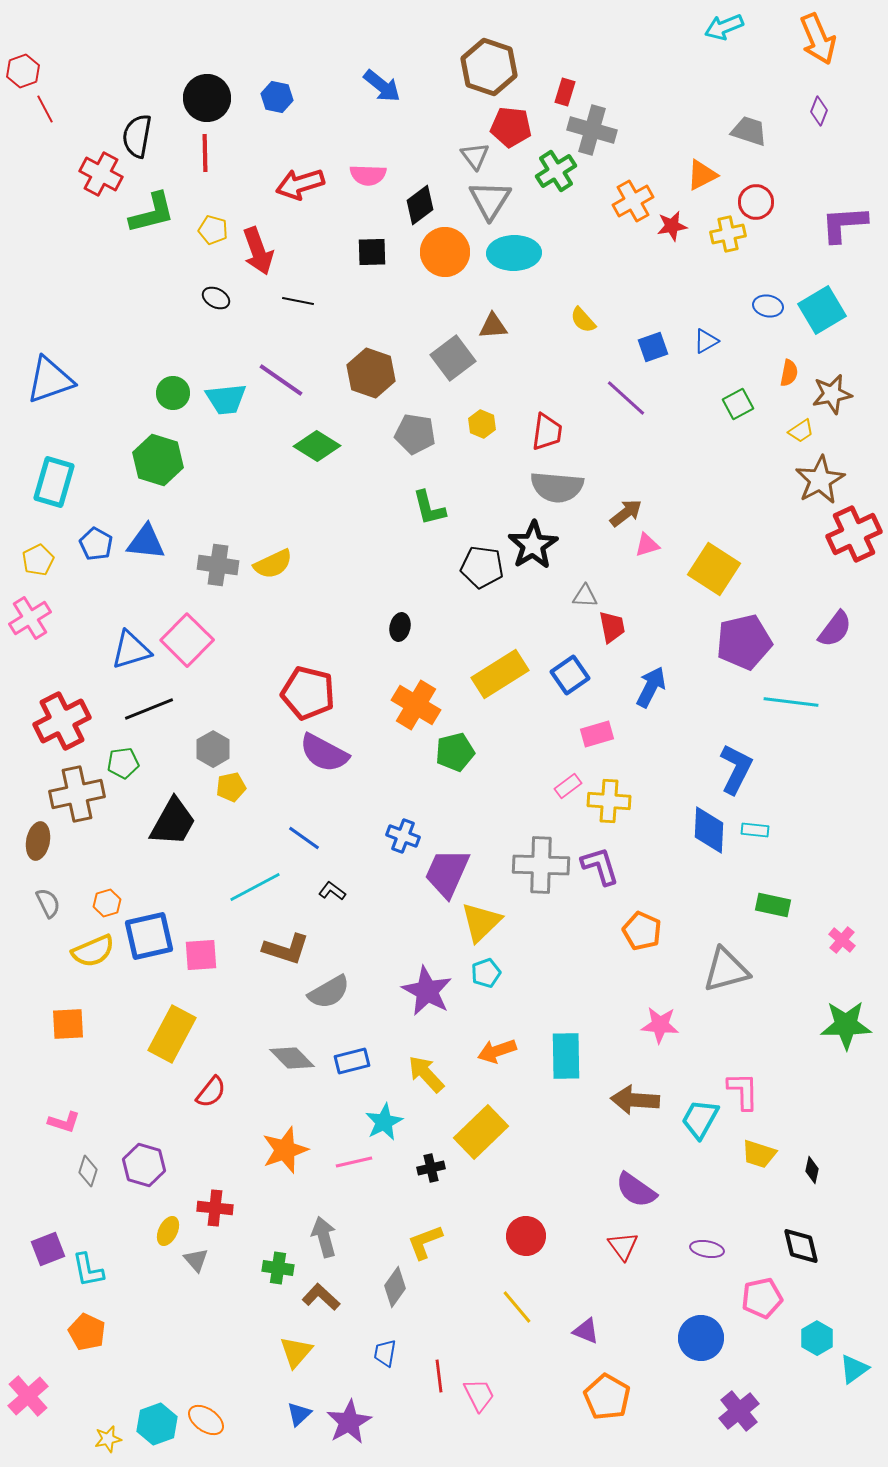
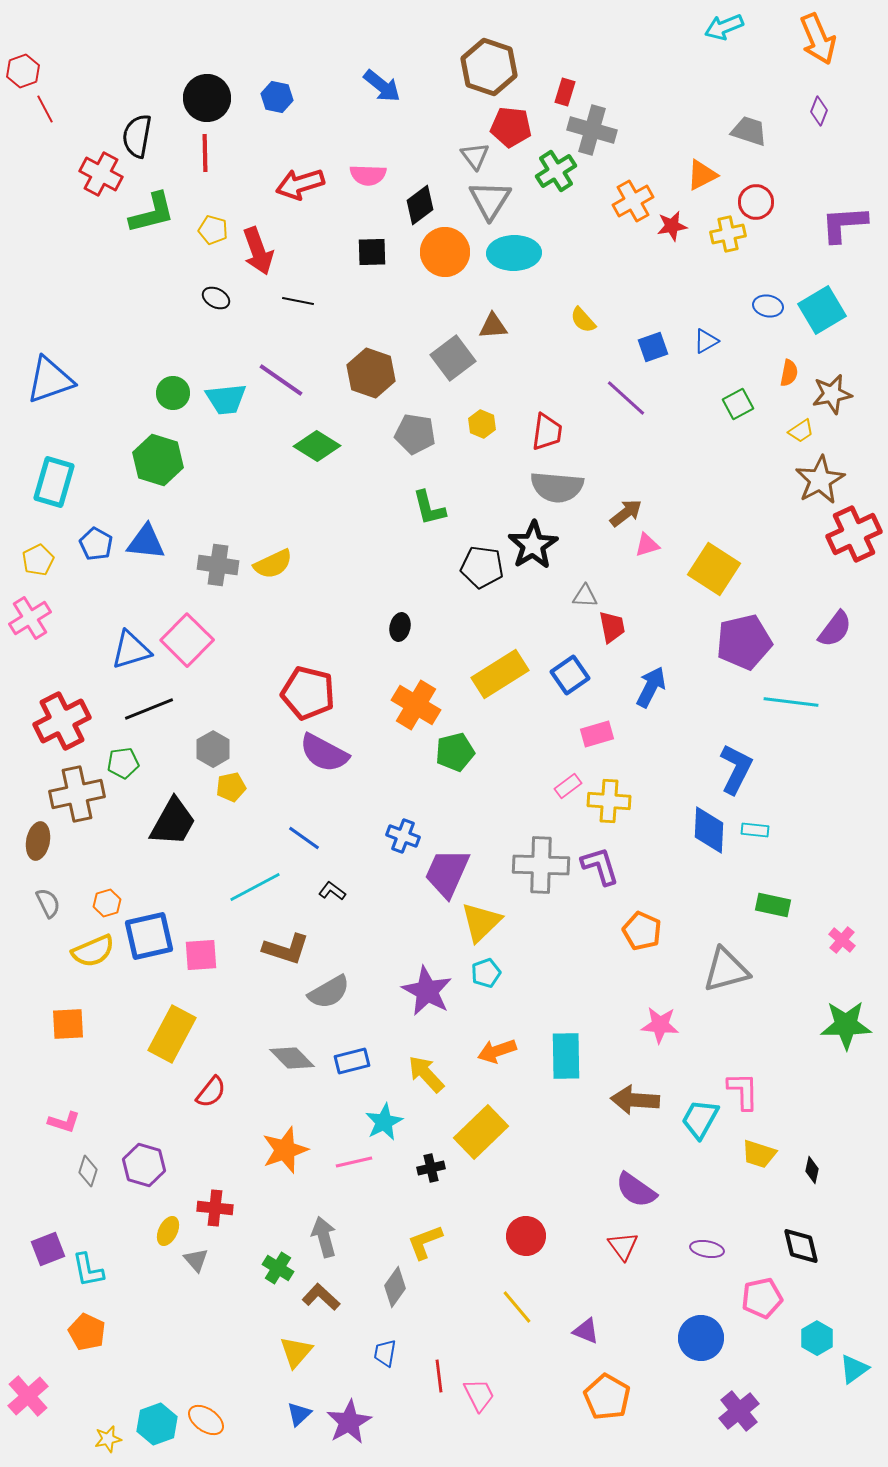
green cross at (278, 1268): rotated 24 degrees clockwise
